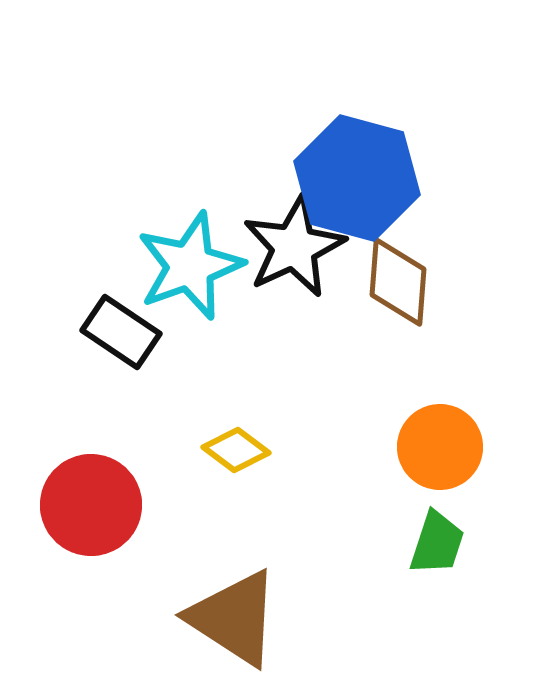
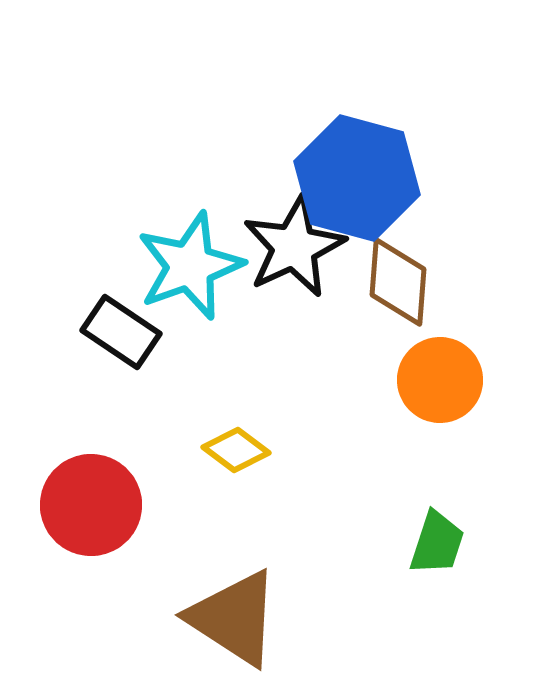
orange circle: moved 67 px up
